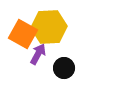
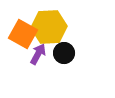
black circle: moved 15 px up
